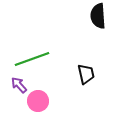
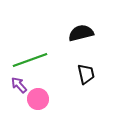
black semicircle: moved 17 px left, 17 px down; rotated 80 degrees clockwise
green line: moved 2 px left, 1 px down
pink circle: moved 2 px up
